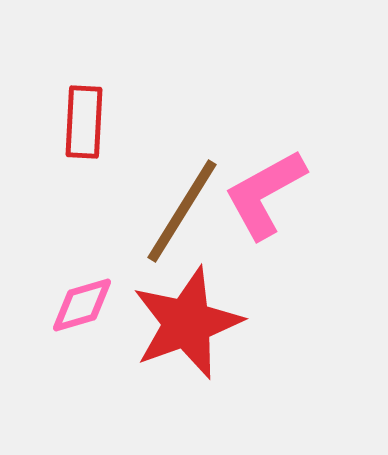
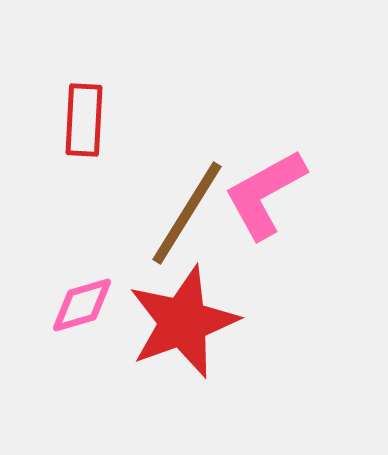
red rectangle: moved 2 px up
brown line: moved 5 px right, 2 px down
red star: moved 4 px left, 1 px up
